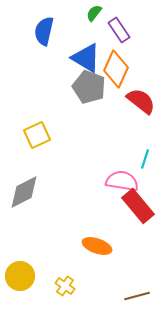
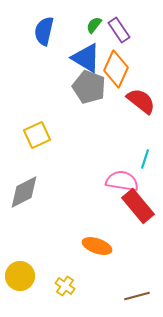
green semicircle: moved 12 px down
